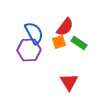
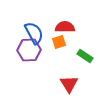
red semicircle: rotated 126 degrees counterclockwise
green rectangle: moved 6 px right, 13 px down
red triangle: moved 2 px down
